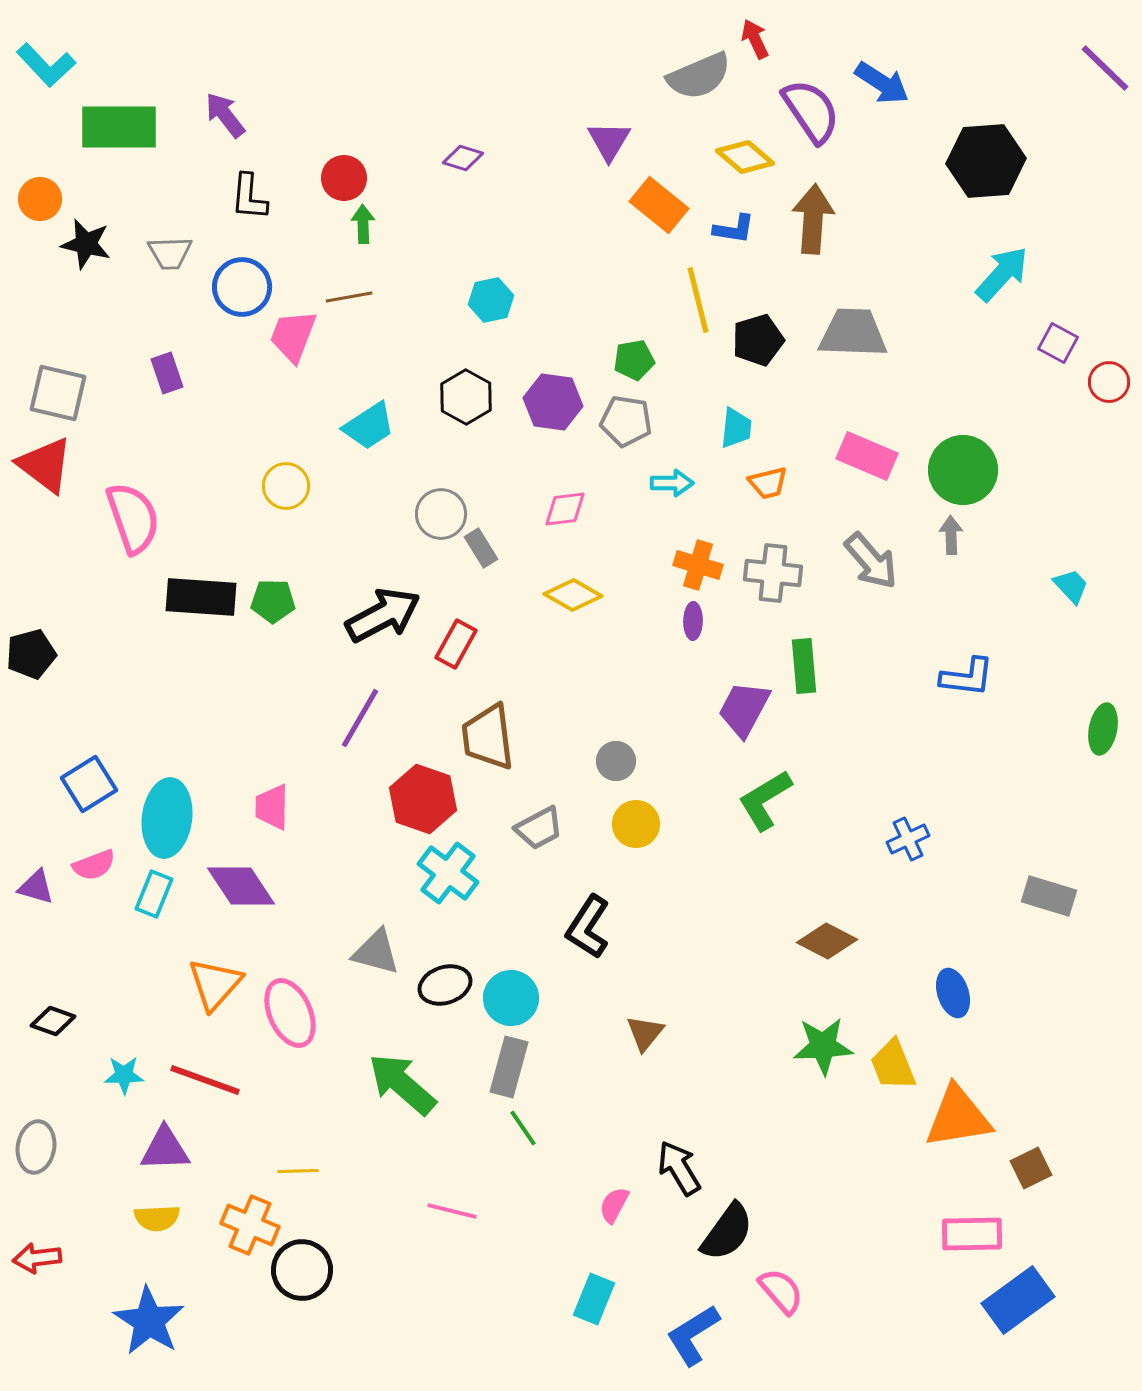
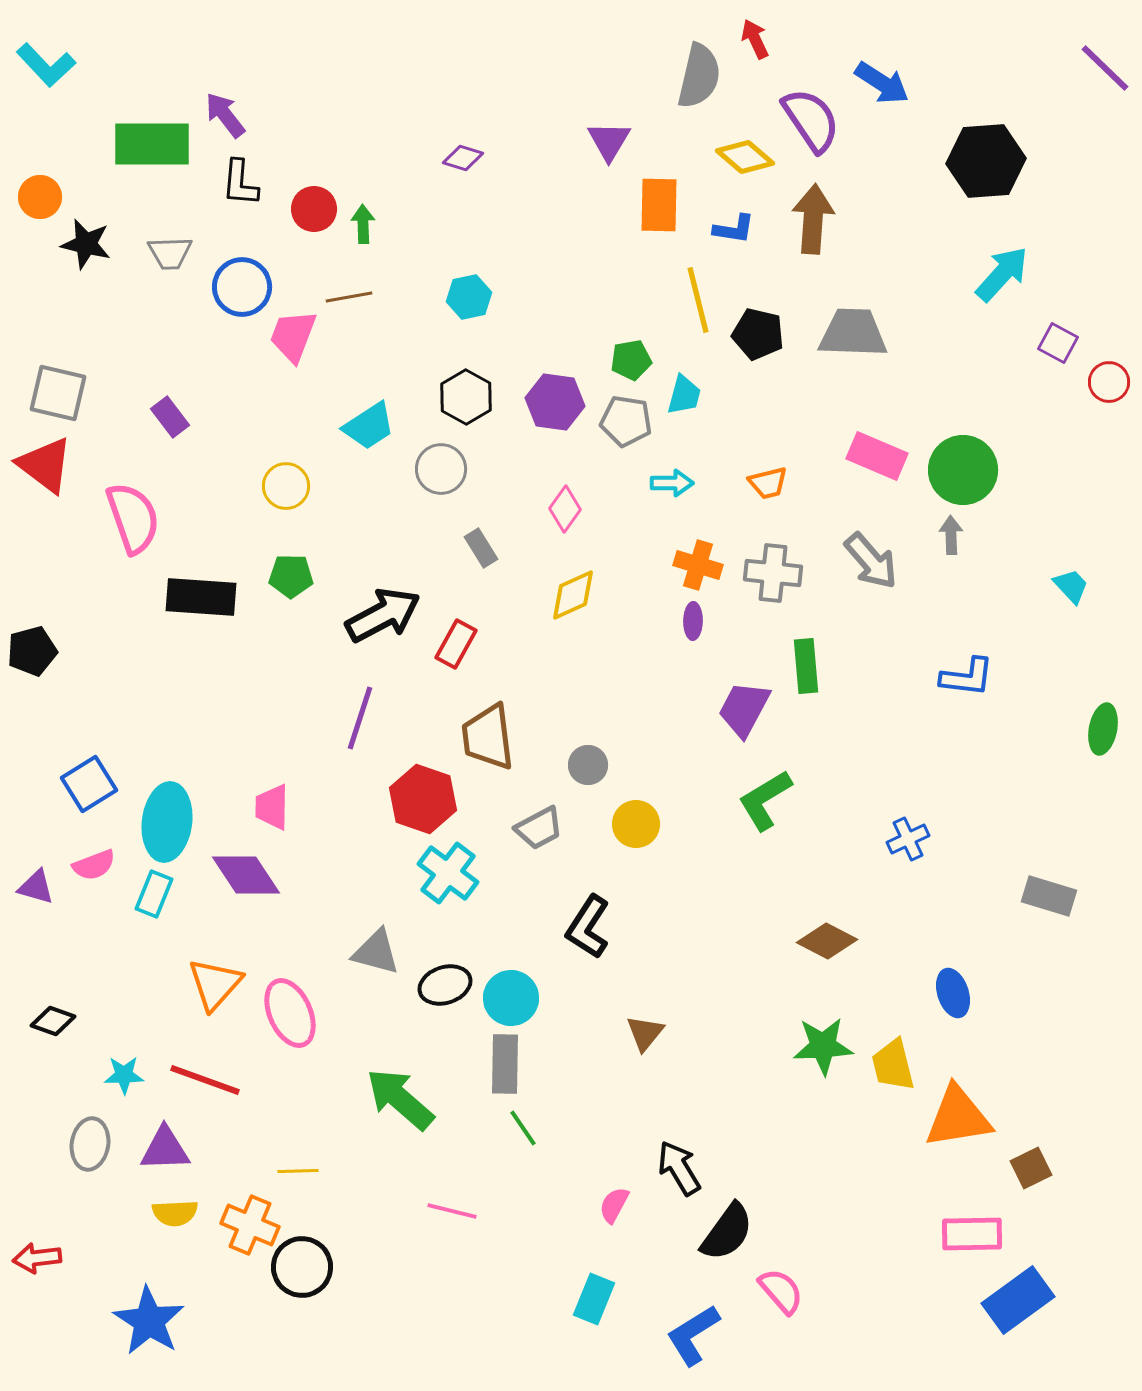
gray semicircle at (699, 76): rotated 54 degrees counterclockwise
purple semicircle at (811, 111): moved 9 px down
green rectangle at (119, 127): moved 33 px right, 17 px down
red circle at (344, 178): moved 30 px left, 31 px down
black L-shape at (249, 197): moved 9 px left, 14 px up
orange circle at (40, 199): moved 2 px up
orange rectangle at (659, 205): rotated 52 degrees clockwise
cyan hexagon at (491, 300): moved 22 px left, 3 px up
black pentagon at (758, 340): moved 6 px up; rotated 30 degrees clockwise
green pentagon at (634, 360): moved 3 px left
purple rectangle at (167, 373): moved 3 px right, 44 px down; rotated 18 degrees counterclockwise
purple hexagon at (553, 402): moved 2 px right
cyan trapezoid at (736, 428): moved 52 px left, 33 px up; rotated 9 degrees clockwise
pink rectangle at (867, 456): moved 10 px right
pink diamond at (565, 509): rotated 48 degrees counterclockwise
gray circle at (441, 514): moved 45 px up
yellow diamond at (573, 595): rotated 54 degrees counterclockwise
green pentagon at (273, 601): moved 18 px right, 25 px up
black pentagon at (31, 654): moved 1 px right, 3 px up
green rectangle at (804, 666): moved 2 px right
purple line at (360, 718): rotated 12 degrees counterclockwise
gray circle at (616, 761): moved 28 px left, 4 px down
cyan ellipse at (167, 818): moved 4 px down
purple diamond at (241, 886): moved 5 px right, 11 px up
yellow trapezoid at (893, 1065): rotated 8 degrees clockwise
gray rectangle at (509, 1067): moved 4 px left, 3 px up; rotated 14 degrees counterclockwise
green arrow at (402, 1084): moved 2 px left, 15 px down
gray ellipse at (36, 1147): moved 54 px right, 3 px up
yellow semicircle at (157, 1218): moved 18 px right, 5 px up
black circle at (302, 1270): moved 3 px up
